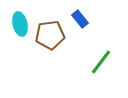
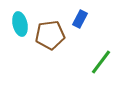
blue rectangle: rotated 66 degrees clockwise
